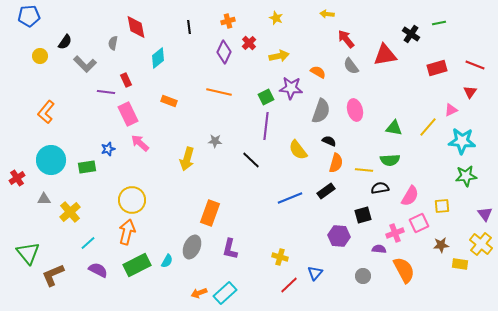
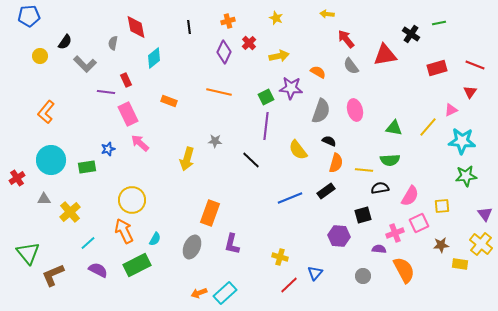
cyan diamond at (158, 58): moved 4 px left
orange arrow at (127, 232): moved 3 px left, 1 px up; rotated 40 degrees counterclockwise
purple L-shape at (230, 249): moved 2 px right, 5 px up
cyan semicircle at (167, 261): moved 12 px left, 22 px up
